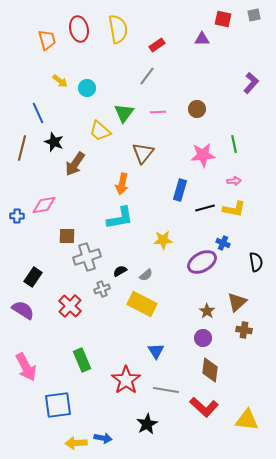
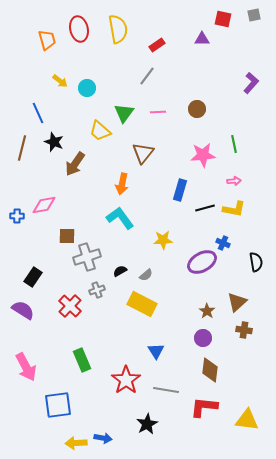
cyan L-shape at (120, 218): rotated 116 degrees counterclockwise
gray cross at (102, 289): moved 5 px left, 1 px down
red L-shape at (204, 407): rotated 144 degrees clockwise
